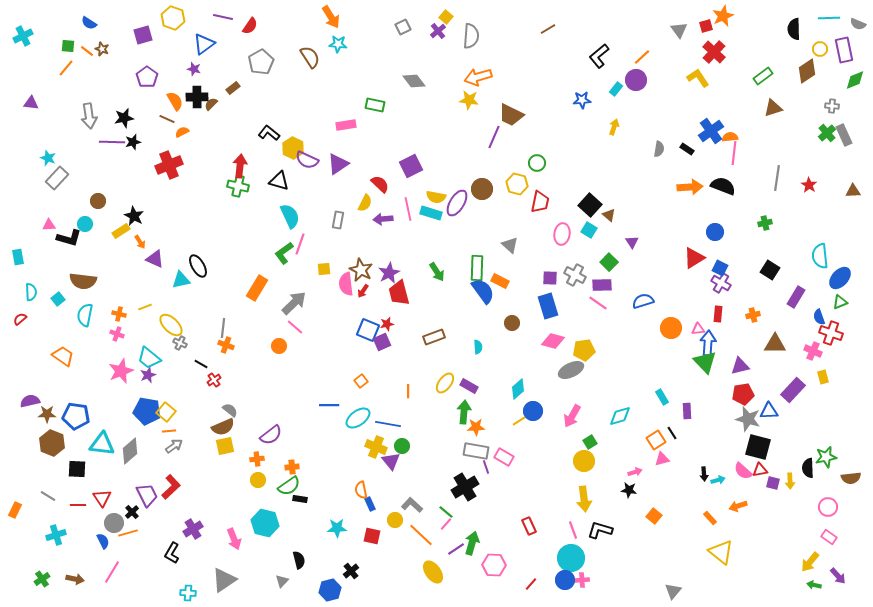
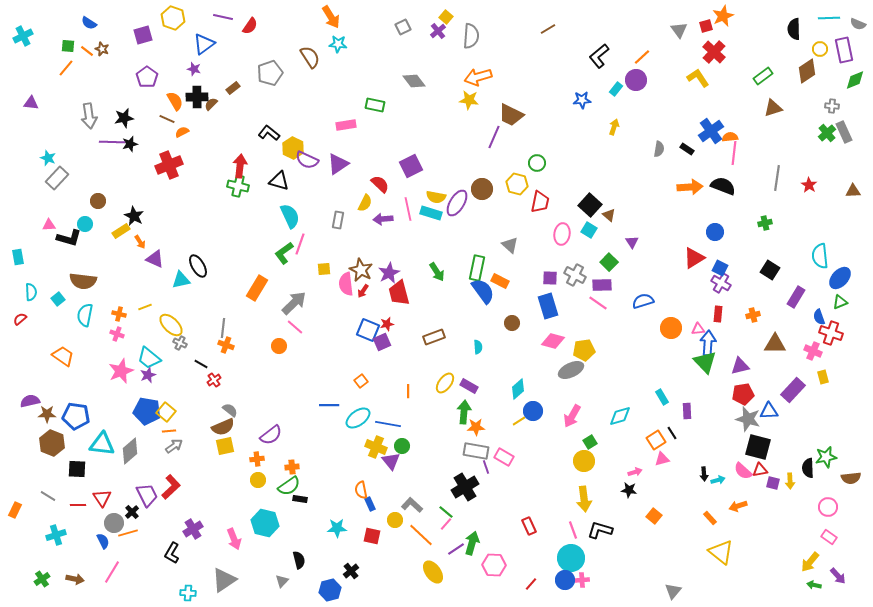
gray pentagon at (261, 62): moved 9 px right, 11 px down; rotated 10 degrees clockwise
gray rectangle at (844, 135): moved 3 px up
black star at (133, 142): moved 3 px left, 2 px down
green rectangle at (477, 268): rotated 10 degrees clockwise
